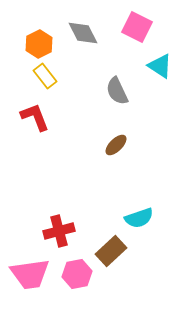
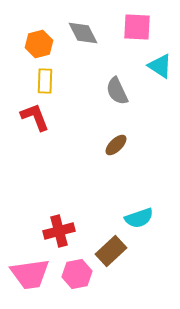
pink square: rotated 24 degrees counterclockwise
orange hexagon: rotated 12 degrees clockwise
yellow rectangle: moved 5 px down; rotated 40 degrees clockwise
